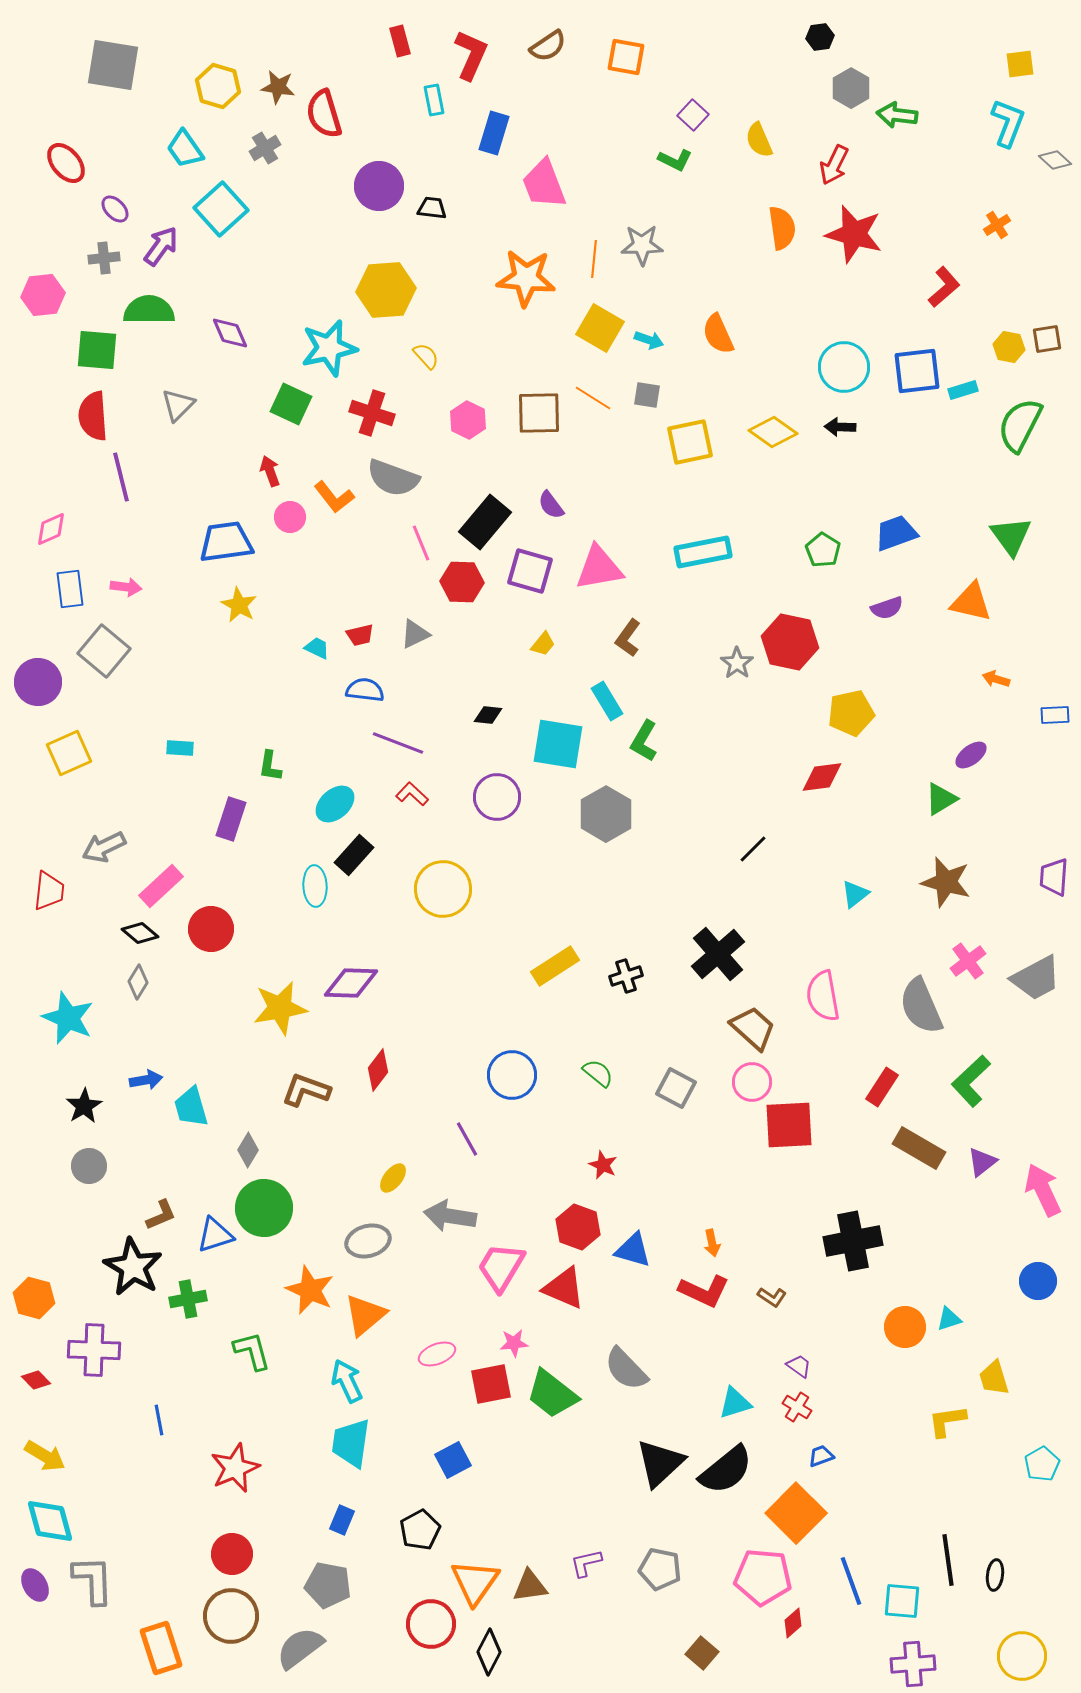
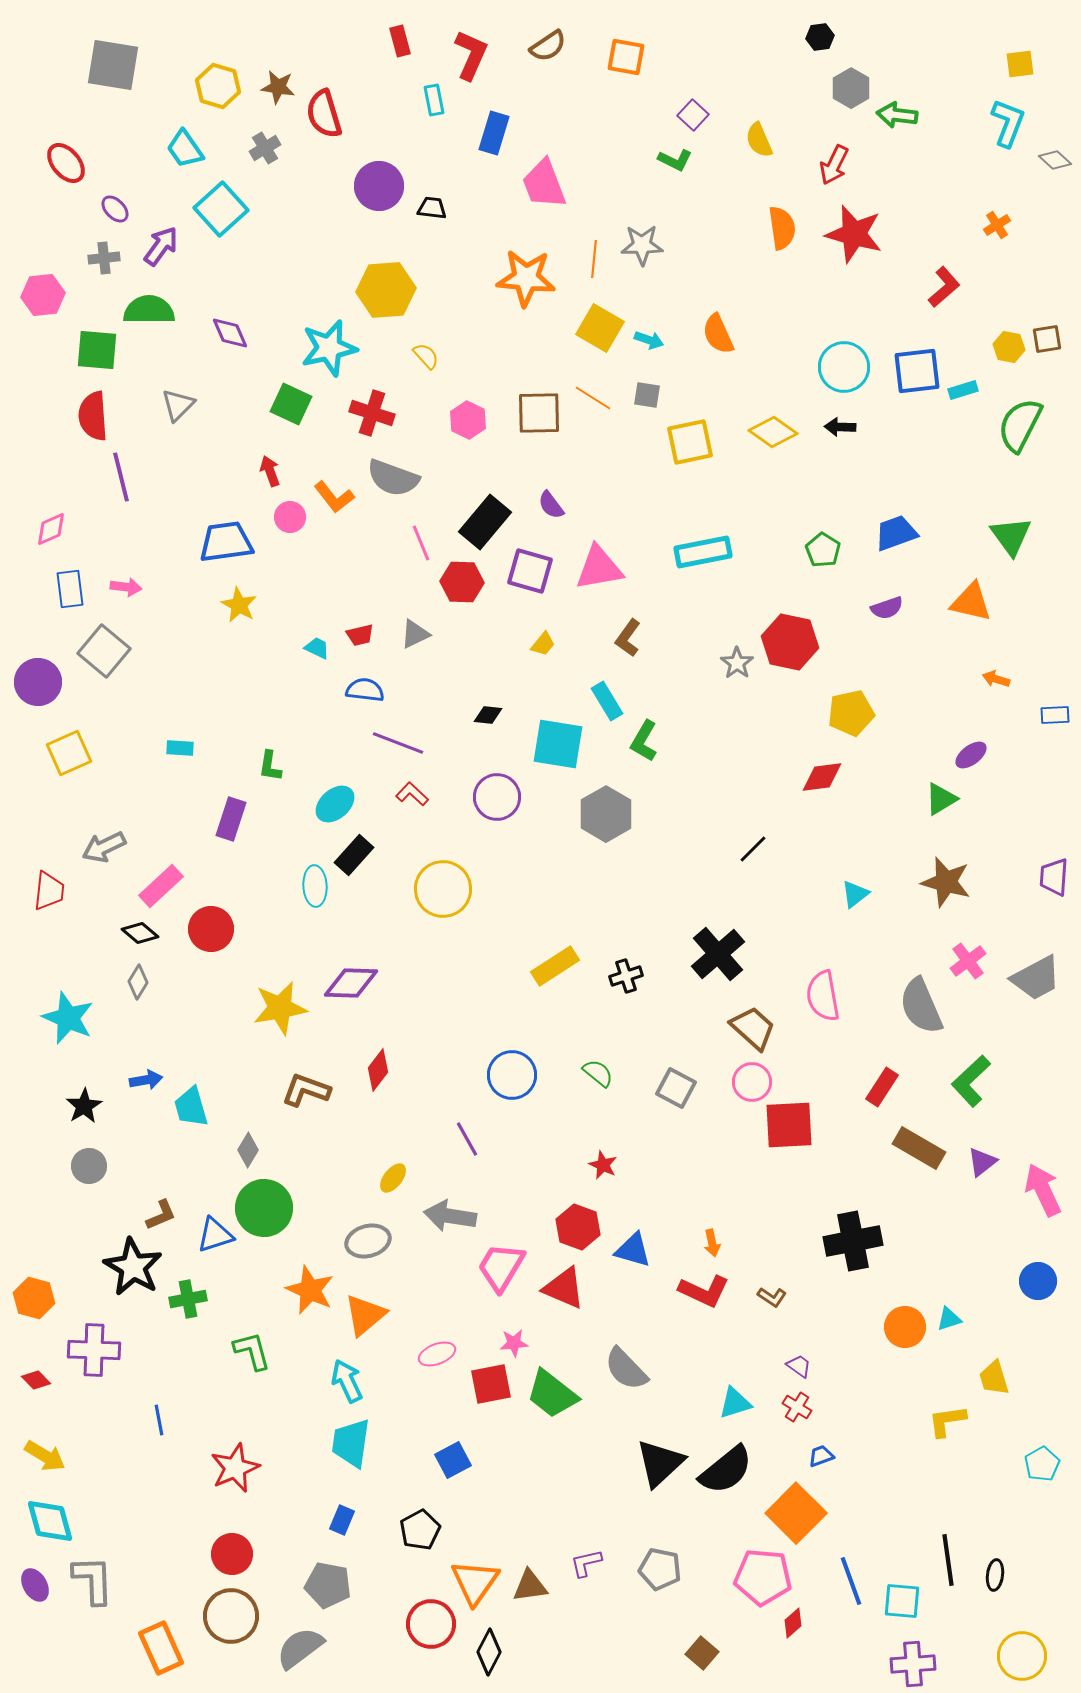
orange rectangle at (161, 1648): rotated 6 degrees counterclockwise
